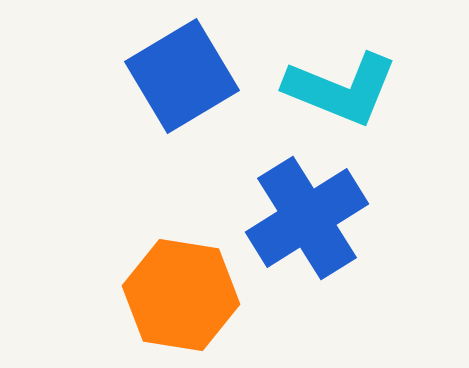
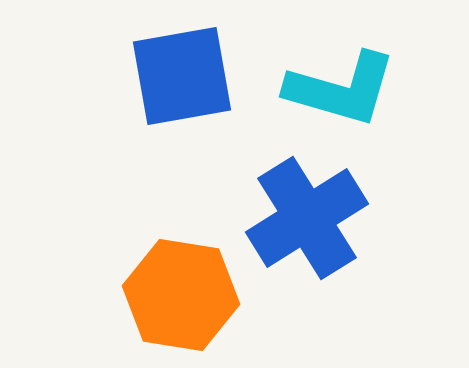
blue square: rotated 21 degrees clockwise
cyan L-shape: rotated 6 degrees counterclockwise
